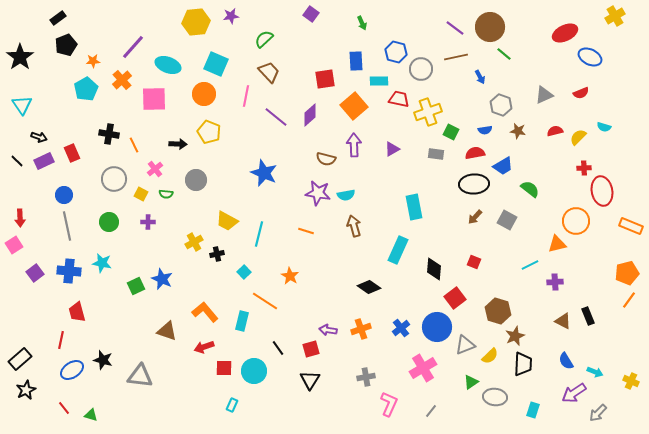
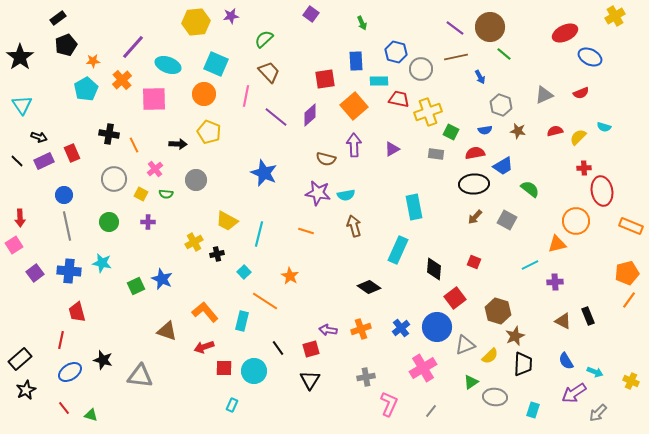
blue ellipse at (72, 370): moved 2 px left, 2 px down
